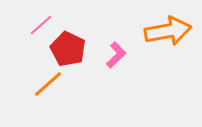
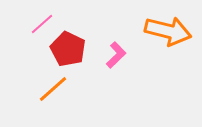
pink line: moved 1 px right, 1 px up
orange arrow: rotated 24 degrees clockwise
orange line: moved 5 px right, 5 px down
